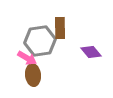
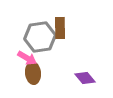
gray hexagon: moved 4 px up
purple diamond: moved 6 px left, 26 px down
brown ellipse: moved 2 px up
